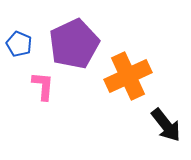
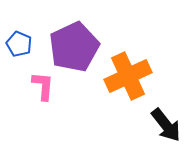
purple pentagon: moved 3 px down
